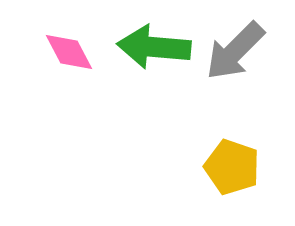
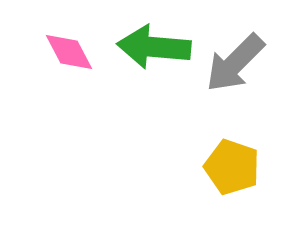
gray arrow: moved 12 px down
